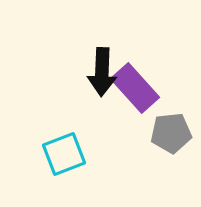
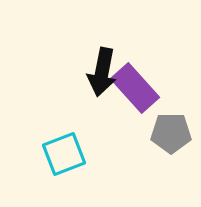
black arrow: rotated 9 degrees clockwise
gray pentagon: rotated 6 degrees clockwise
